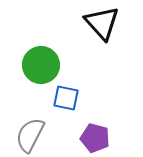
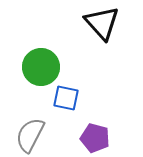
green circle: moved 2 px down
